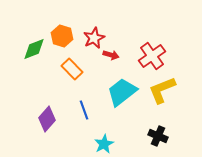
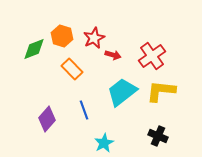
red arrow: moved 2 px right
yellow L-shape: moved 1 px left, 1 px down; rotated 28 degrees clockwise
cyan star: moved 1 px up
